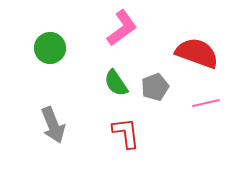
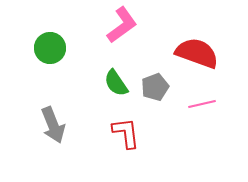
pink L-shape: moved 3 px up
pink line: moved 4 px left, 1 px down
